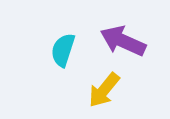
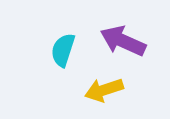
yellow arrow: rotated 33 degrees clockwise
